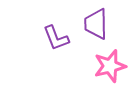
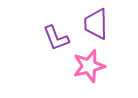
pink star: moved 21 px left
